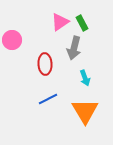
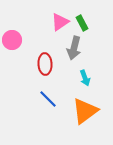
blue line: rotated 72 degrees clockwise
orange triangle: rotated 24 degrees clockwise
